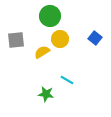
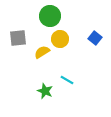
gray square: moved 2 px right, 2 px up
green star: moved 1 px left, 3 px up; rotated 14 degrees clockwise
